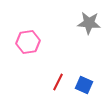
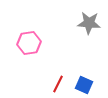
pink hexagon: moved 1 px right, 1 px down
red line: moved 2 px down
